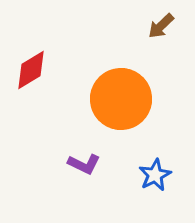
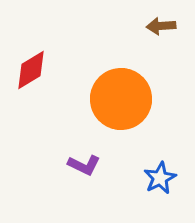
brown arrow: rotated 40 degrees clockwise
purple L-shape: moved 1 px down
blue star: moved 5 px right, 3 px down
